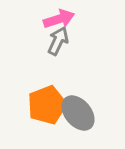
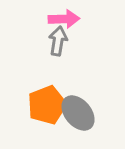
pink arrow: moved 5 px right; rotated 16 degrees clockwise
gray arrow: rotated 16 degrees counterclockwise
